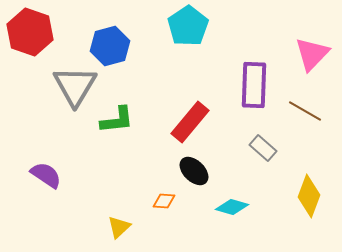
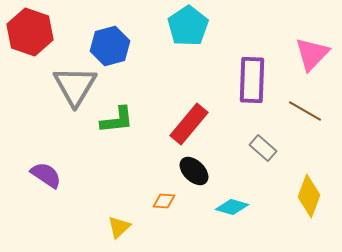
purple rectangle: moved 2 px left, 5 px up
red rectangle: moved 1 px left, 2 px down
